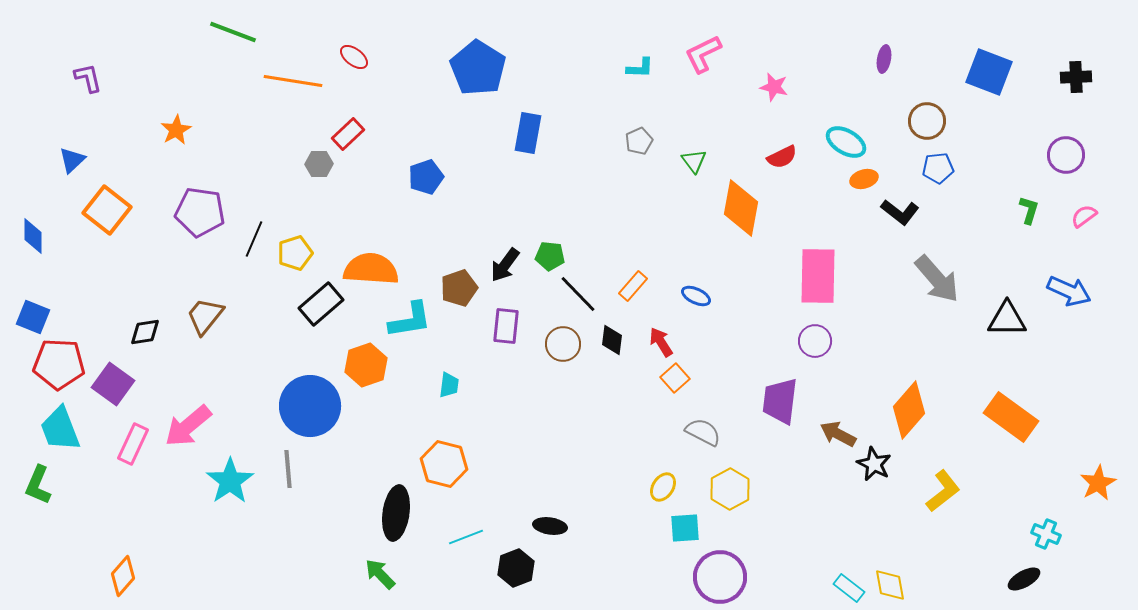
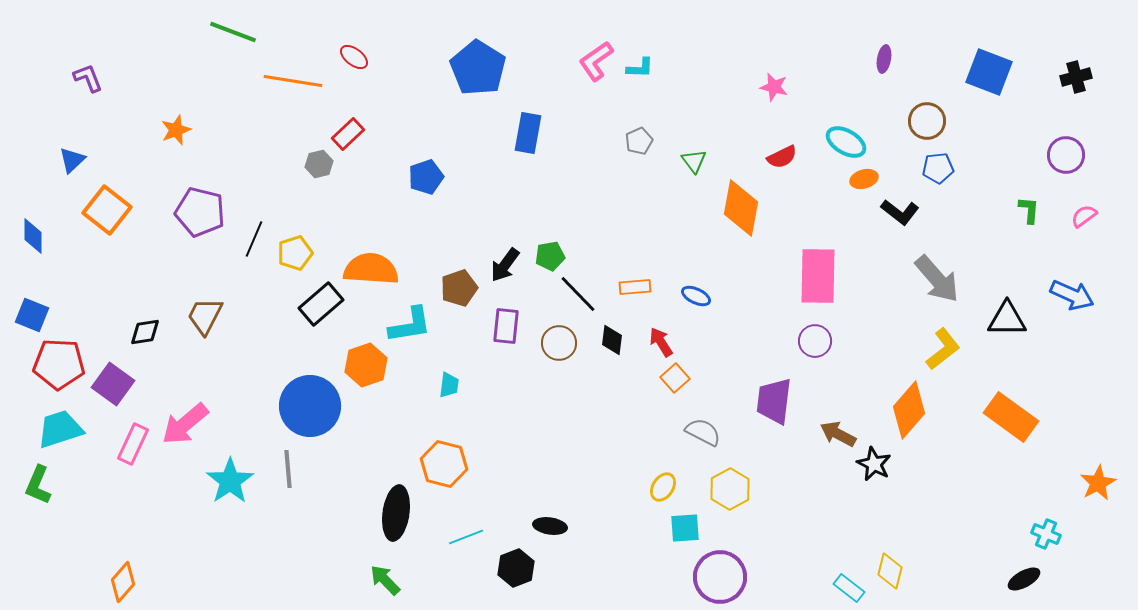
pink L-shape at (703, 54): moved 107 px left, 7 px down; rotated 9 degrees counterclockwise
black cross at (1076, 77): rotated 12 degrees counterclockwise
purple L-shape at (88, 78): rotated 8 degrees counterclockwise
orange star at (176, 130): rotated 8 degrees clockwise
gray hexagon at (319, 164): rotated 12 degrees counterclockwise
green L-shape at (1029, 210): rotated 12 degrees counterclockwise
purple pentagon at (200, 212): rotated 6 degrees clockwise
green pentagon at (550, 256): rotated 16 degrees counterclockwise
orange rectangle at (633, 286): moved 2 px right, 1 px down; rotated 44 degrees clockwise
blue arrow at (1069, 291): moved 3 px right, 4 px down
brown trapezoid at (205, 316): rotated 12 degrees counterclockwise
blue square at (33, 317): moved 1 px left, 2 px up
cyan L-shape at (410, 320): moved 5 px down
brown circle at (563, 344): moved 4 px left, 1 px up
purple trapezoid at (780, 401): moved 6 px left
pink arrow at (188, 426): moved 3 px left, 2 px up
cyan trapezoid at (60, 429): rotated 93 degrees clockwise
yellow L-shape at (943, 491): moved 142 px up
green arrow at (380, 574): moved 5 px right, 6 px down
orange diamond at (123, 576): moved 6 px down
yellow diamond at (890, 585): moved 14 px up; rotated 24 degrees clockwise
